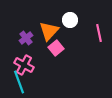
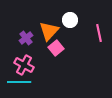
cyan line: rotated 70 degrees counterclockwise
